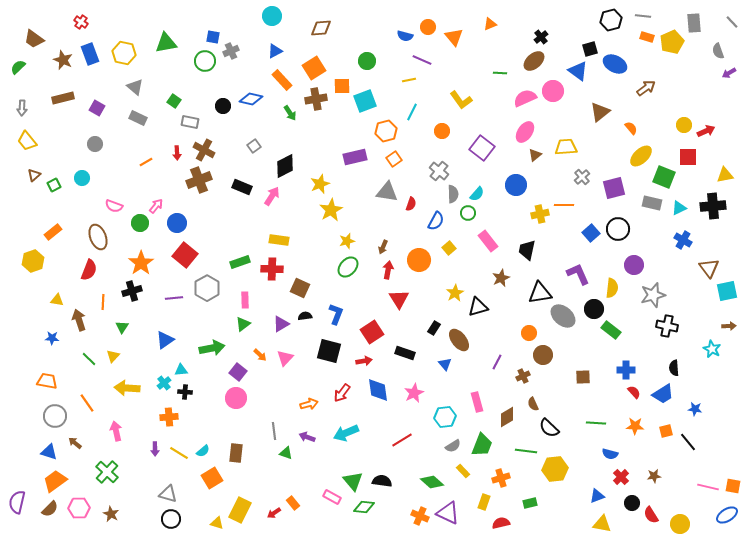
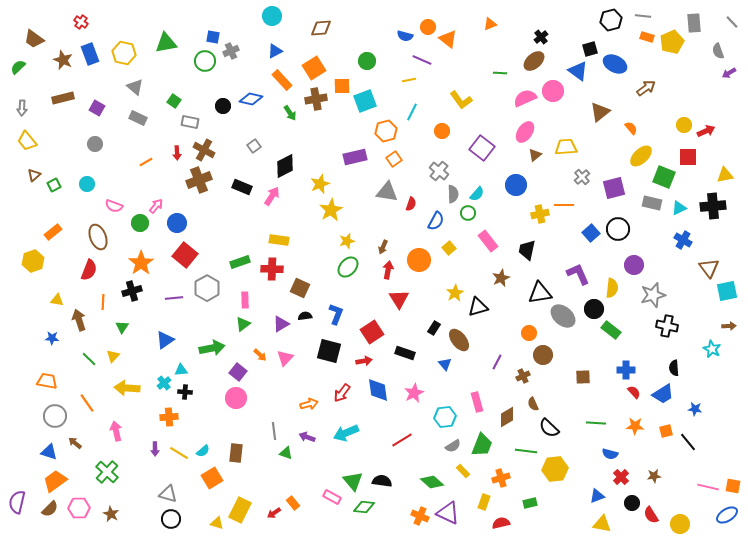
orange triangle at (454, 37): moved 6 px left, 2 px down; rotated 12 degrees counterclockwise
cyan circle at (82, 178): moved 5 px right, 6 px down
